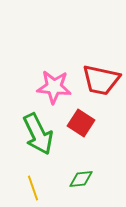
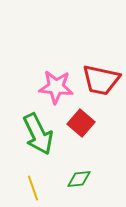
pink star: moved 2 px right
red square: rotated 8 degrees clockwise
green diamond: moved 2 px left
